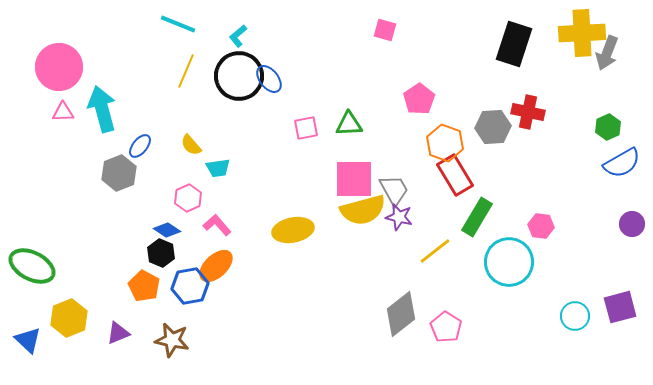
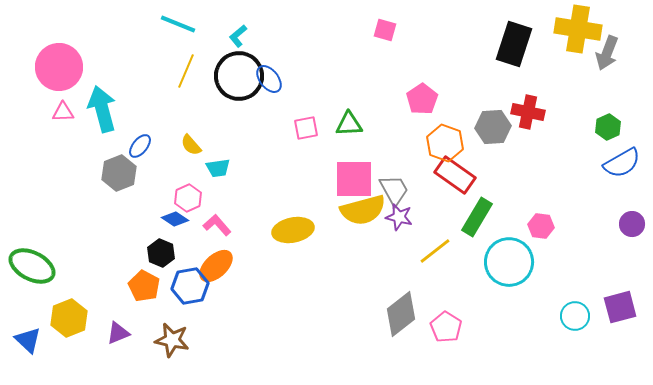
yellow cross at (582, 33): moved 4 px left, 4 px up; rotated 12 degrees clockwise
pink pentagon at (419, 99): moved 3 px right
red rectangle at (455, 175): rotated 24 degrees counterclockwise
blue diamond at (167, 230): moved 8 px right, 11 px up
